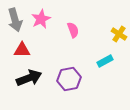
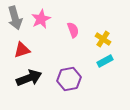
gray arrow: moved 2 px up
yellow cross: moved 16 px left, 5 px down
red triangle: rotated 18 degrees counterclockwise
